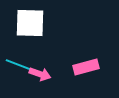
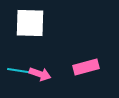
cyan line: moved 2 px right, 6 px down; rotated 12 degrees counterclockwise
